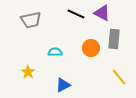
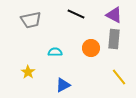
purple triangle: moved 12 px right, 2 px down
